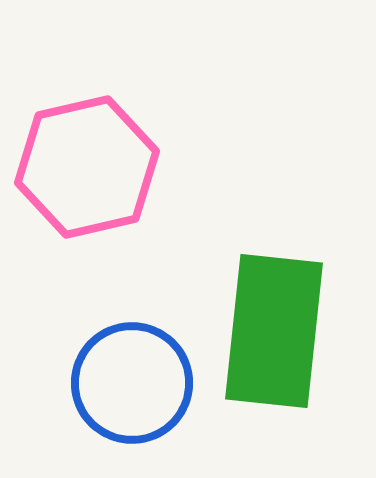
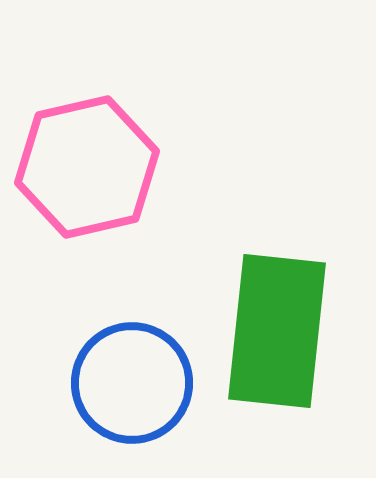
green rectangle: moved 3 px right
